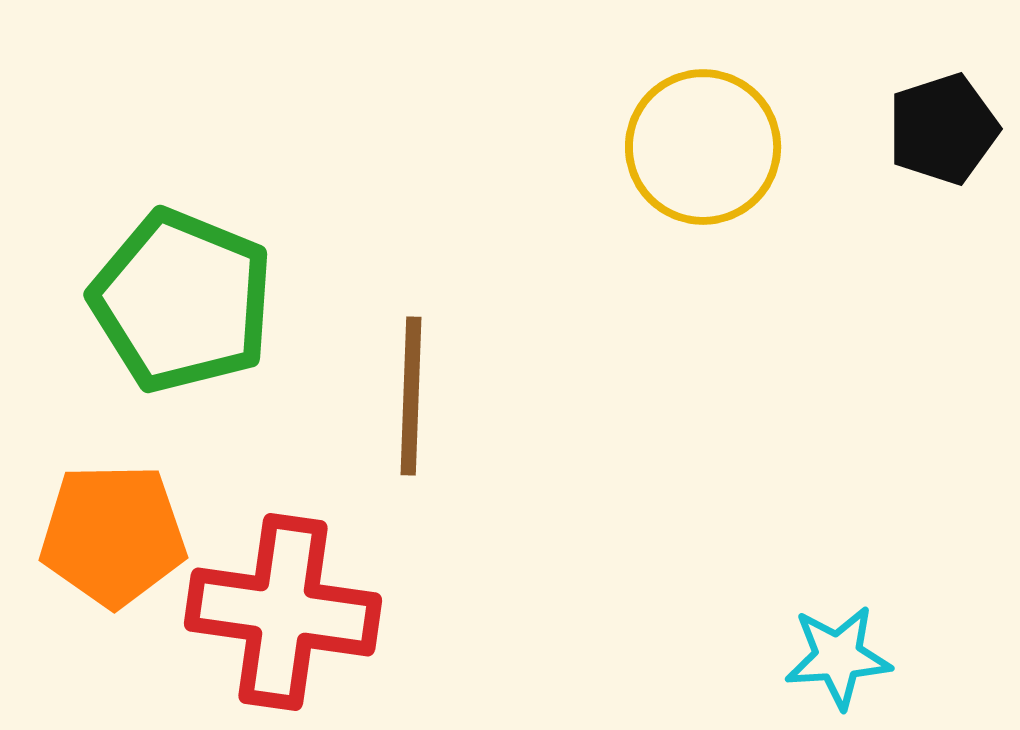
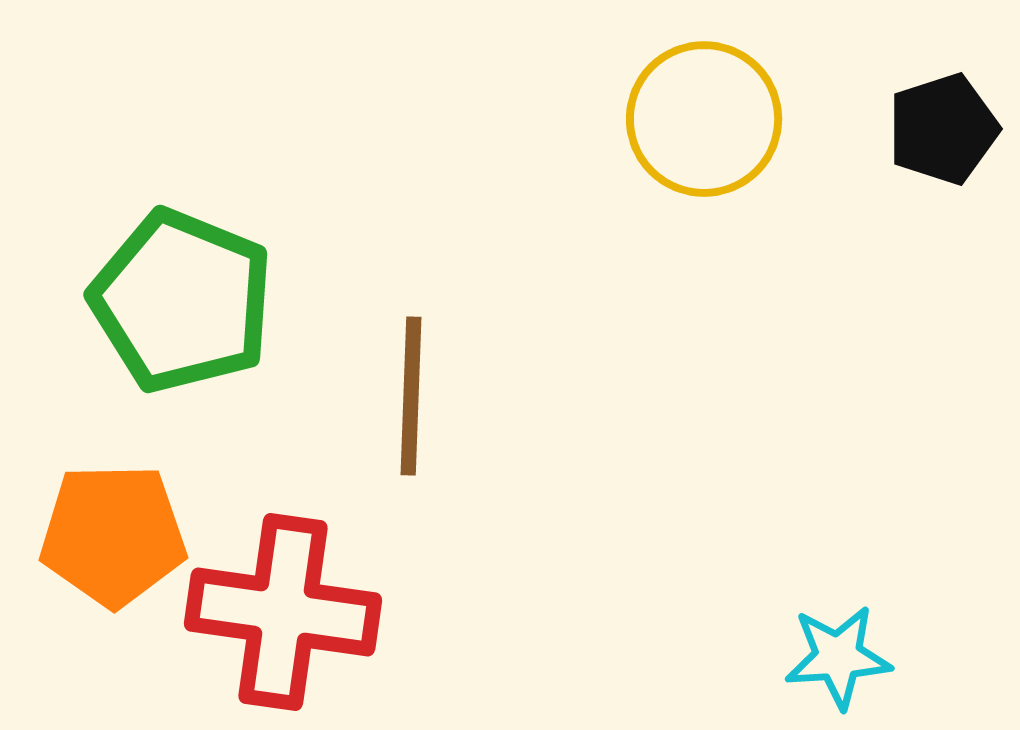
yellow circle: moved 1 px right, 28 px up
